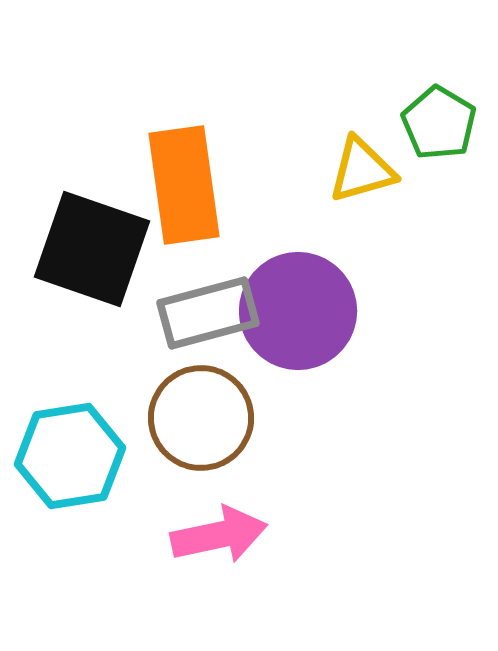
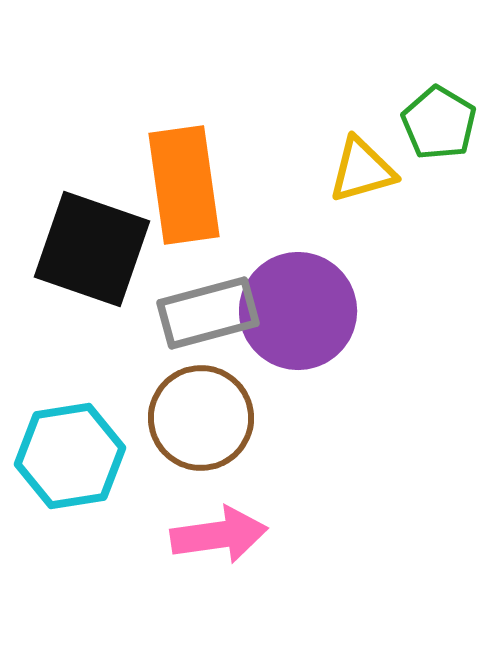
pink arrow: rotated 4 degrees clockwise
